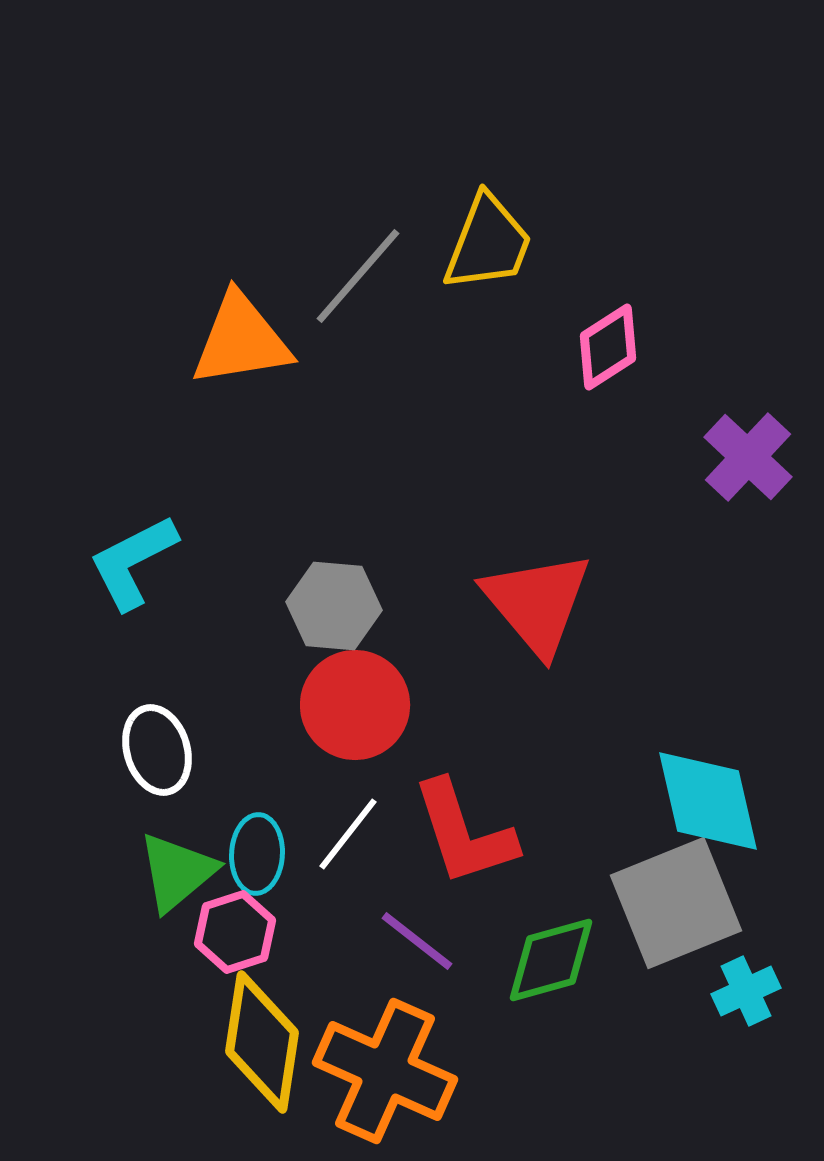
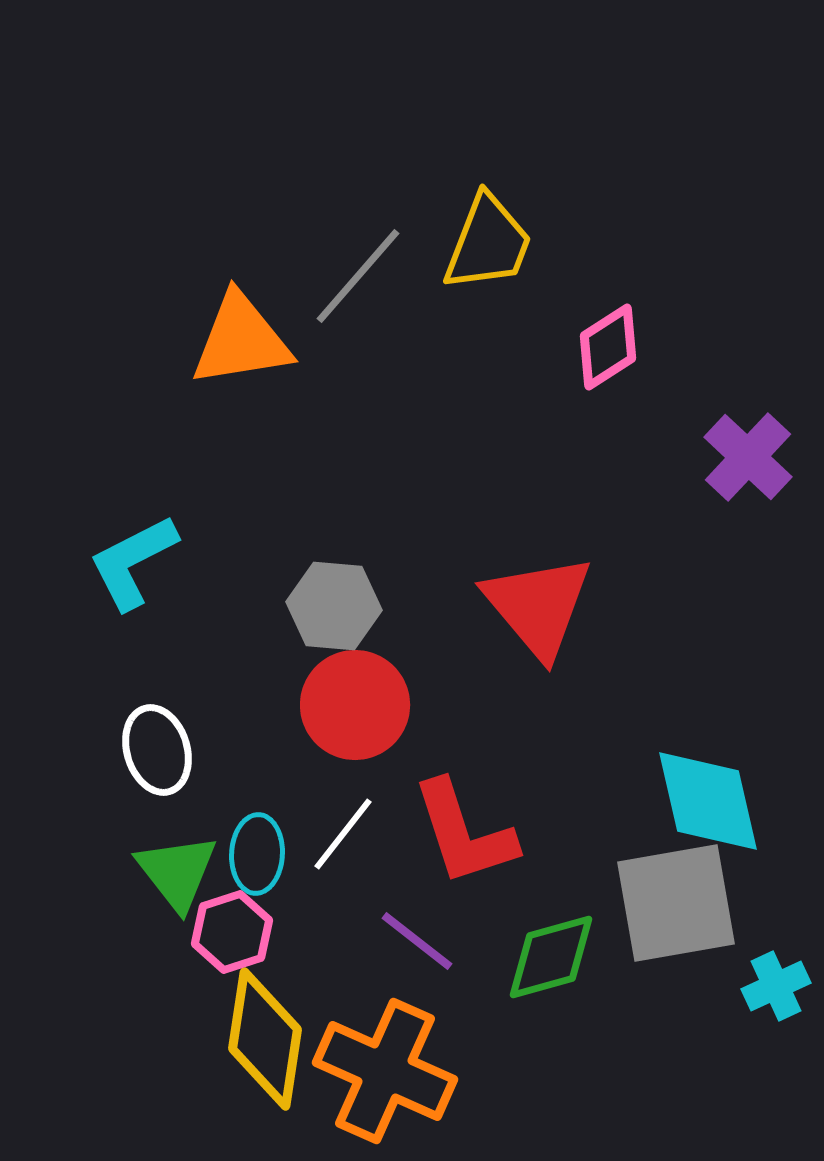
red triangle: moved 1 px right, 3 px down
white line: moved 5 px left
green triangle: rotated 28 degrees counterclockwise
gray square: rotated 12 degrees clockwise
pink hexagon: moved 3 px left
green diamond: moved 3 px up
cyan cross: moved 30 px right, 5 px up
yellow diamond: moved 3 px right, 3 px up
